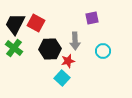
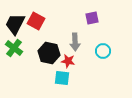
red square: moved 2 px up
gray arrow: moved 1 px down
black hexagon: moved 1 px left, 4 px down; rotated 15 degrees clockwise
red star: rotated 24 degrees clockwise
cyan square: rotated 35 degrees counterclockwise
